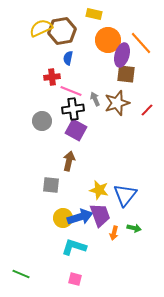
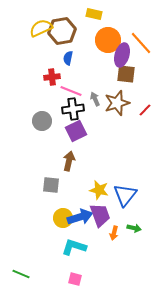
red line: moved 2 px left
purple square: moved 1 px down; rotated 35 degrees clockwise
